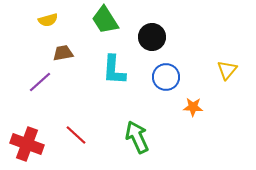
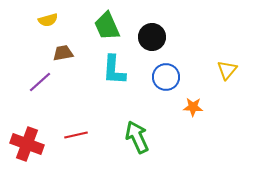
green trapezoid: moved 2 px right, 6 px down; rotated 8 degrees clockwise
red line: rotated 55 degrees counterclockwise
